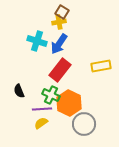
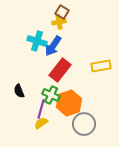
blue arrow: moved 6 px left, 2 px down
orange hexagon: rotated 15 degrees clockwise
purple line: moved 1 px left; rotated 72 degrees counterclockwise
